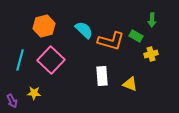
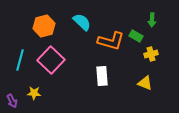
cyan semicircle: moved 2 px left, 8 px up
yellow triangle: moved 15 px right, 1 px up
